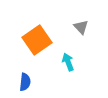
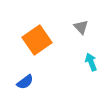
cyan arrow: moved 23 px right
blue semicircle: rotated 48 degrees clockwise
